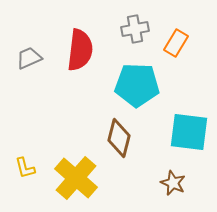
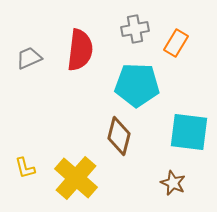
brown diamond: moved 2 px up
